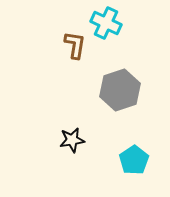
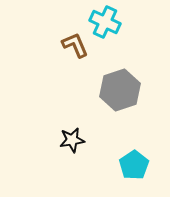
cyan cross: moved 1 px left, 1 px up
brown L-shape: rotated 32 degrees counterclockwise
cyan pentagon: moved 5 px down
